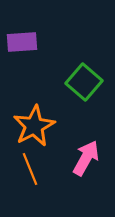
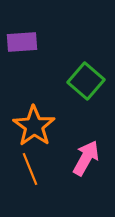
green square: moved 2 px right, 1 px up
orange star: rotated 9 degrees counterclockwise
